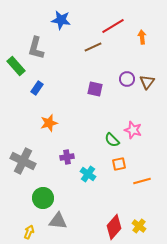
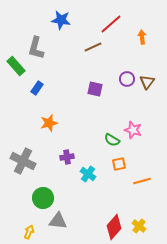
red line: moved 2 px left, 2 px up; rotated 10 degrees counterclockwise
green semicircle: rotated 14 degrees counterclockwise
